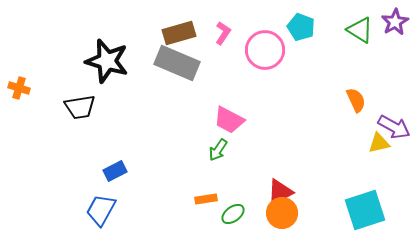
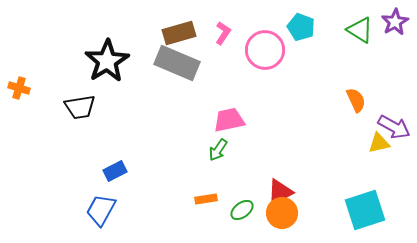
black star: rotated 24 degrees clockwise
pink trapezoid: rotated 140 degrees clockwise
green ellipse: moved 9 px right, 4 px up
